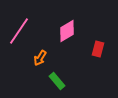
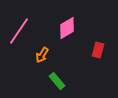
pink diamond: moved 3 px up
red rectangle: moved 1 px down
orange arrow: moved 2 px right, 3 px up
